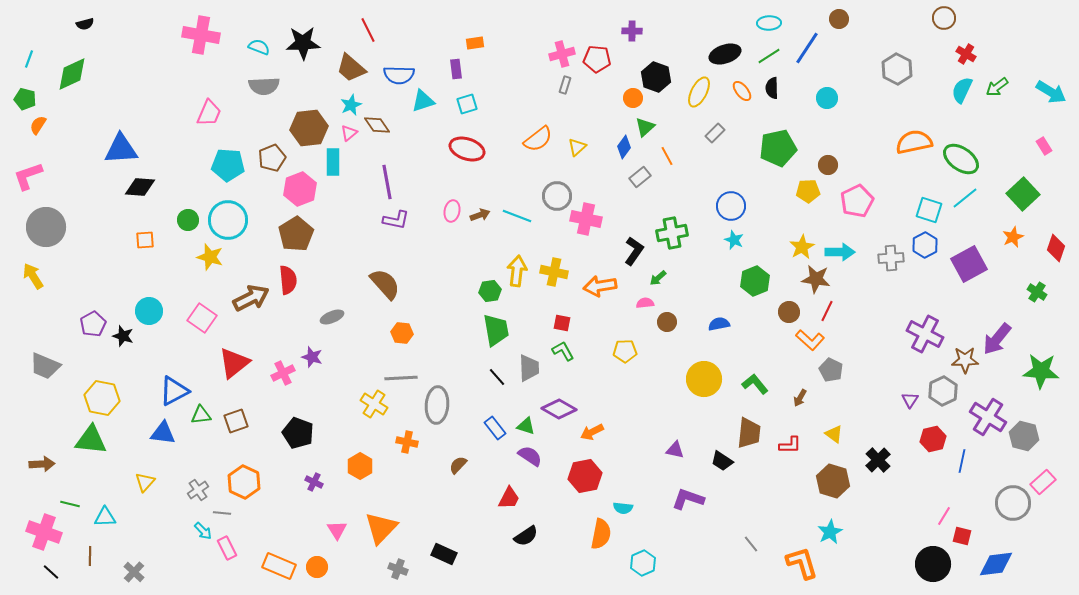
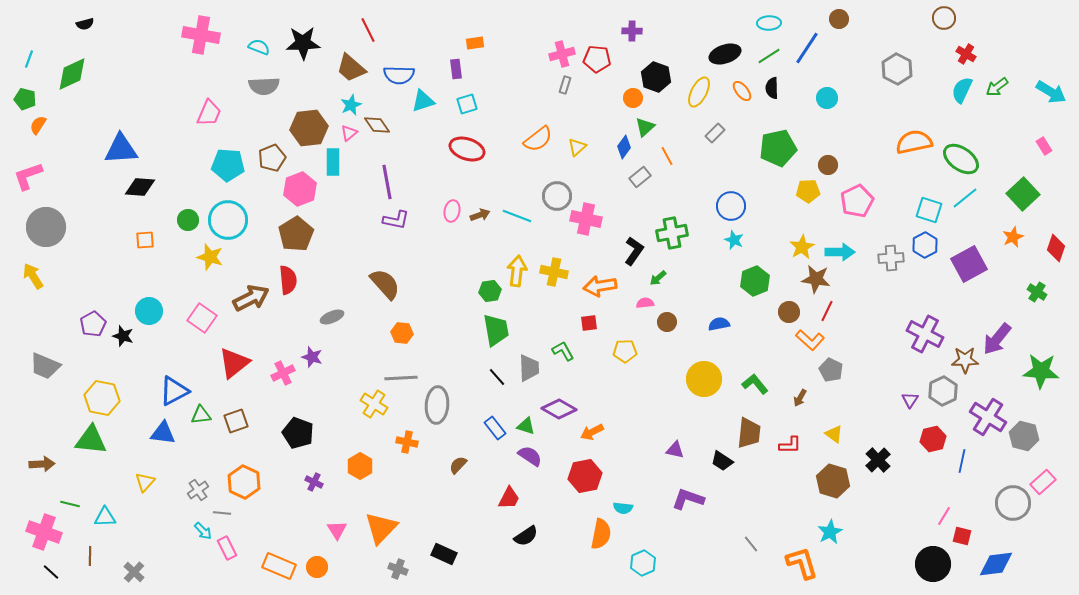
red square at (562, 323): moved 27 px right; rotated 18 degrees counterclockwise
